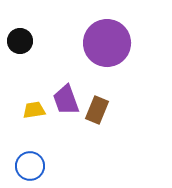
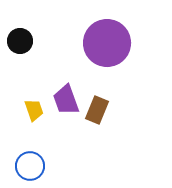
yellow trapezoid: rotated 80 degrees clockwise
